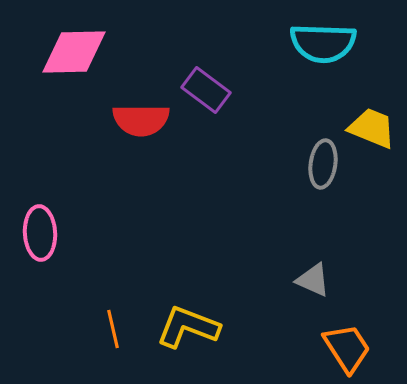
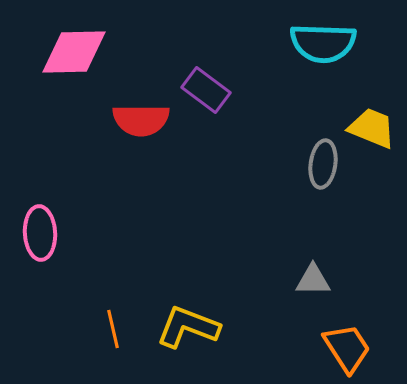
gray triangle: rotated 24 degrees counterclockwise
